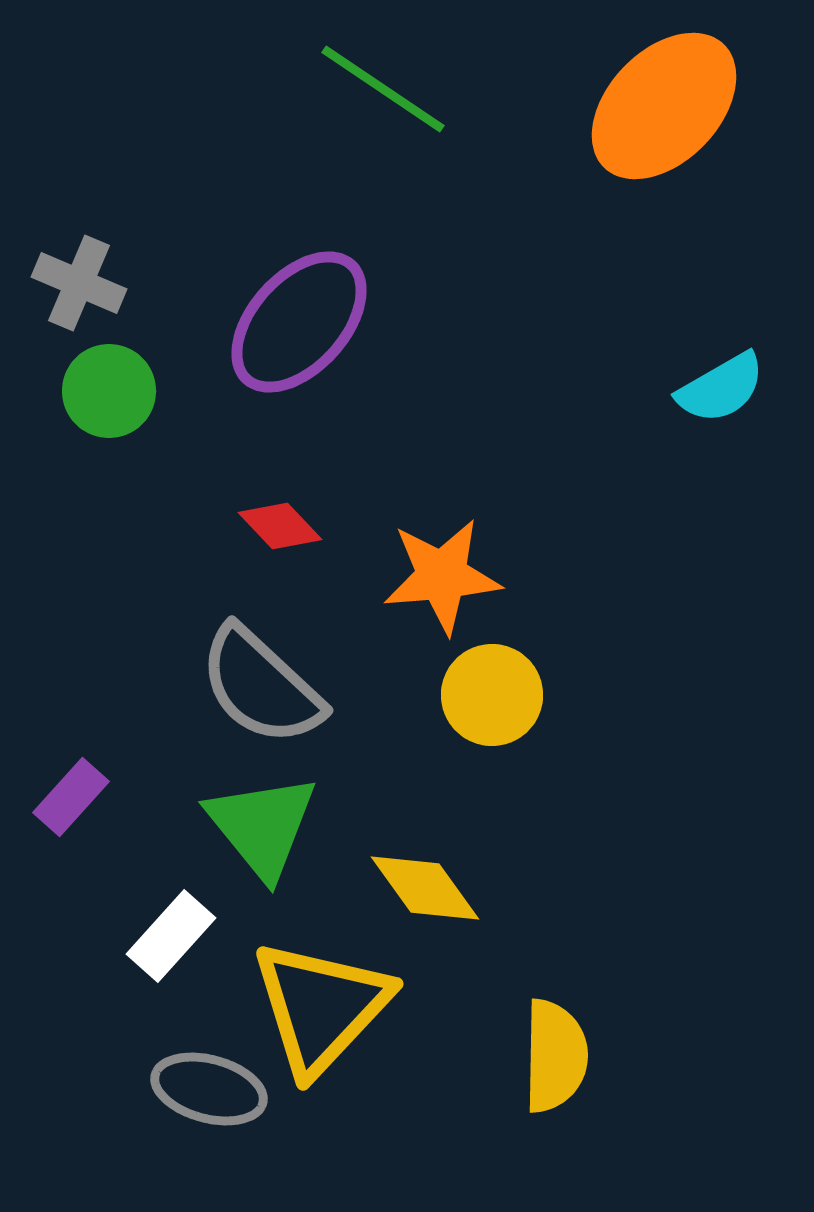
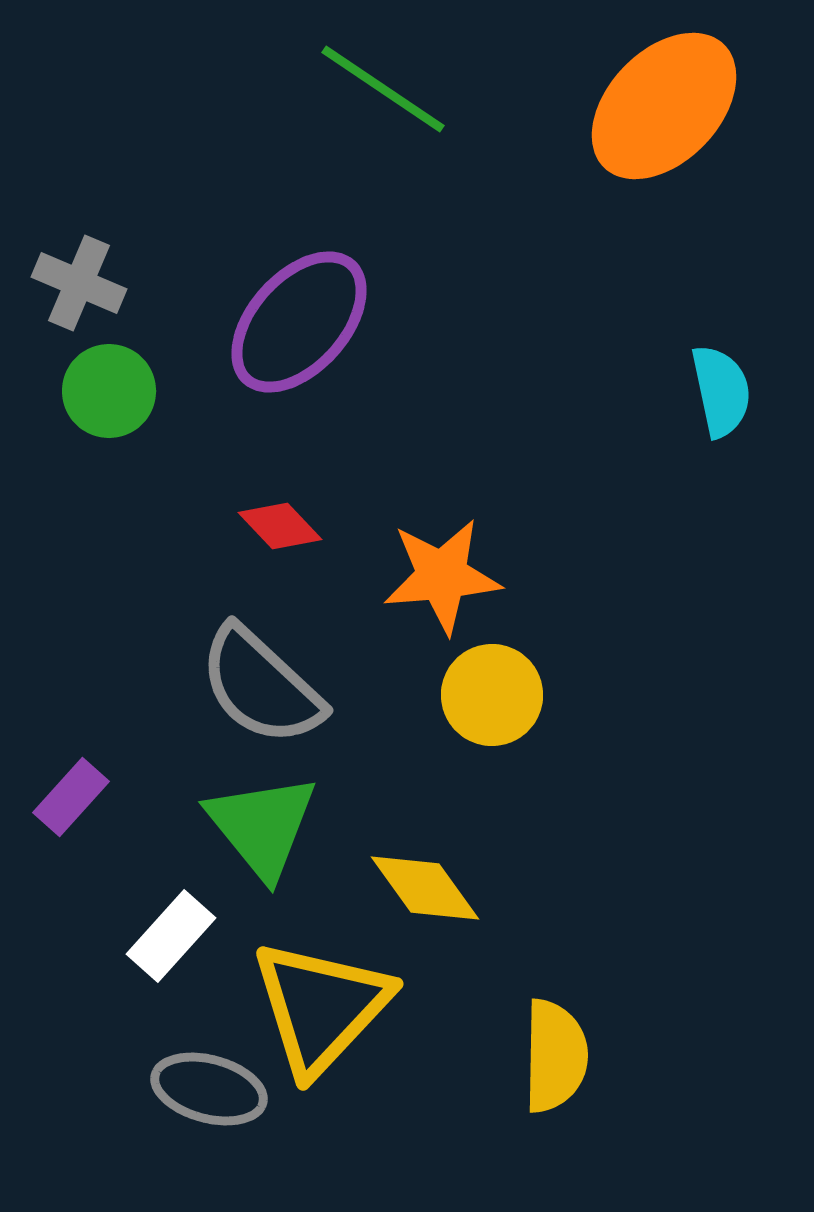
cyan semicircle: moved 3 px down; rotated 72 degrees counterclockwise
